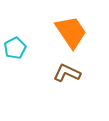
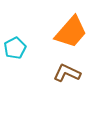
orange trapezoid: rotated 75 degrees clockwise
